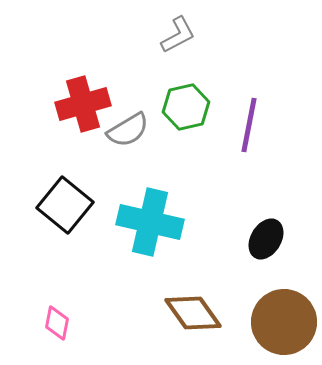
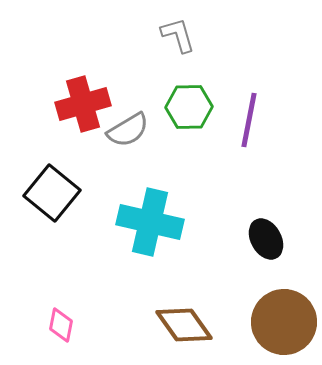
gray L-shape: rotated 78 degrees counterclockwise
green hexagon: moved 3 px right; rotated 12 degrees clockwise
purple line: moved 5 px up
black square: moved 13 px left, 12 px up
black ellipse: rotated 60 degrees counterclockwise
brown diamond: moved 9 px left, 12 px down
pink diamond: moved 4 px right, 2 px down
